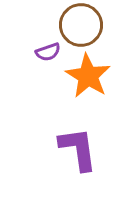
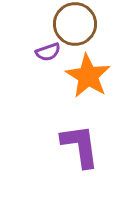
brown circle: moved 6 px left, 1 px up
purple L-shape: moved 2 px right, 3 px up
